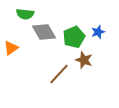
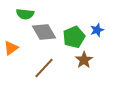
blue star: moved 1 px left, 2 px up
brown star: rotated 18 degrees clockwise
brown line: moved 15 px left, 6 px up
